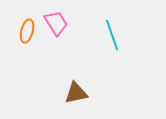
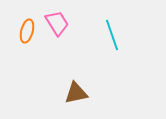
pink trapezoid: moved 1 px right
